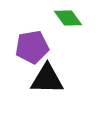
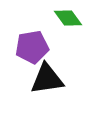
black triangle: rotated 9 degrees counterclockwise
